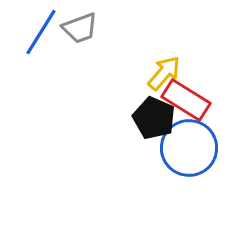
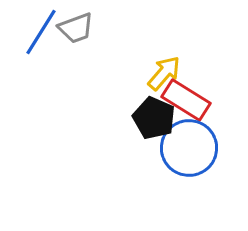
gray trapezoid: moved 4 px left
